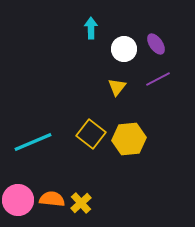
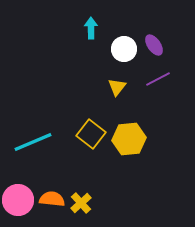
purple ellipse: moved 2 px left, 1 px down
